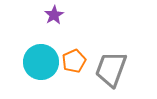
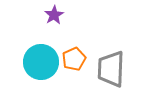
orange pentagon: moved 2 px up
gray trapezoid: rotated 18 degrees counterclockwise
